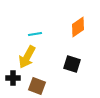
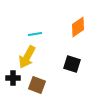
brown square: moved 1 px up
